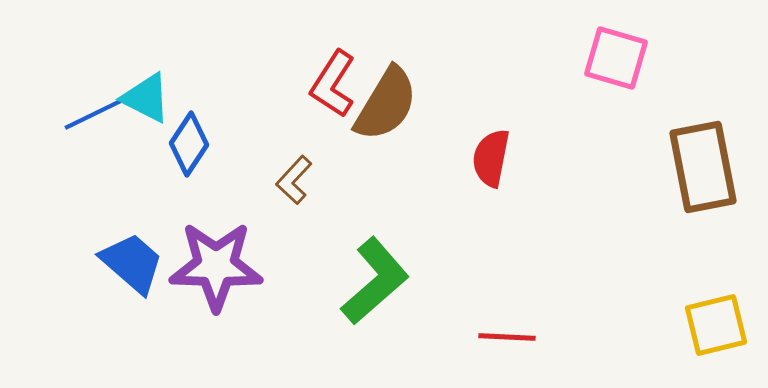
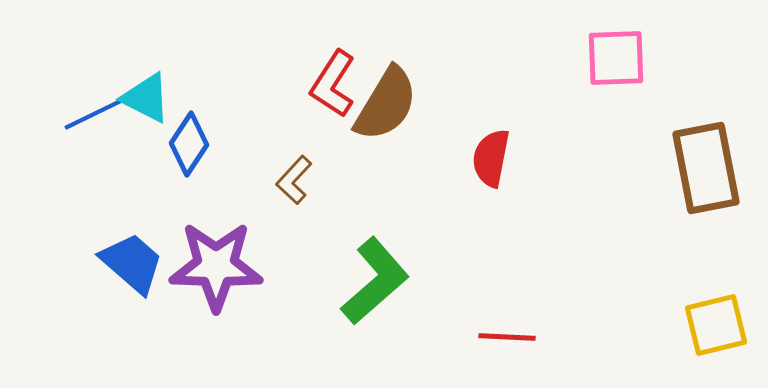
pink square: rotated 18 degrees counterclockwise
brown rectangle: moved 3 px right, 1 px down
